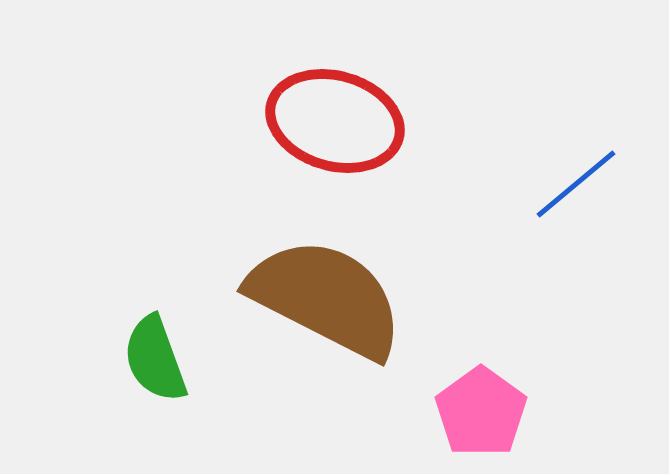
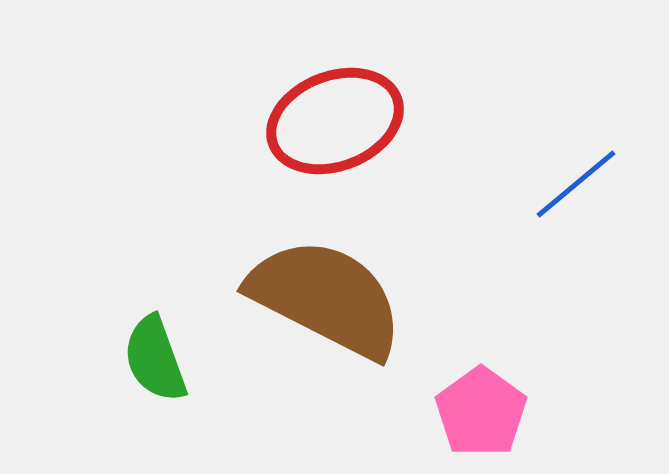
red ellipse: rotated 37 degrees counterclockwise
